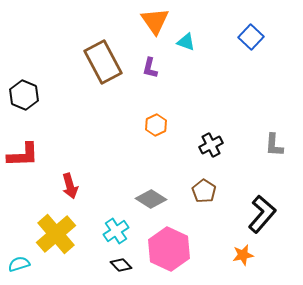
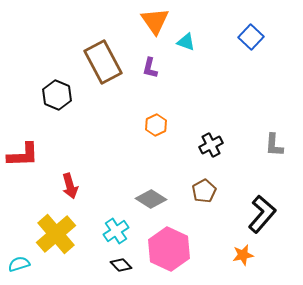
black hexagon: moved 33 px right
brown pentagon: rotated 10 degrees clockwise
